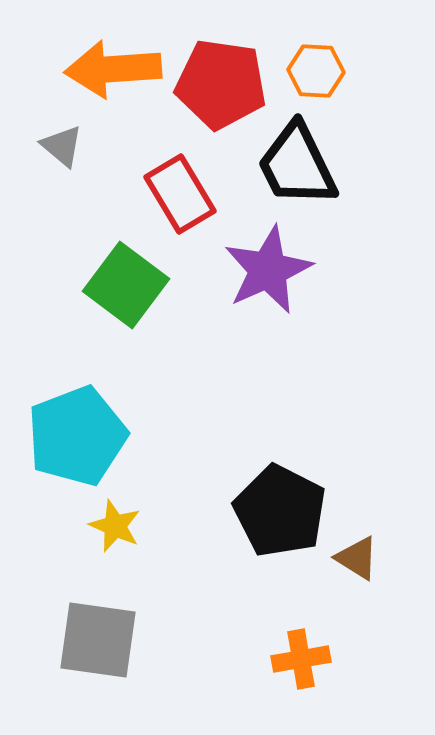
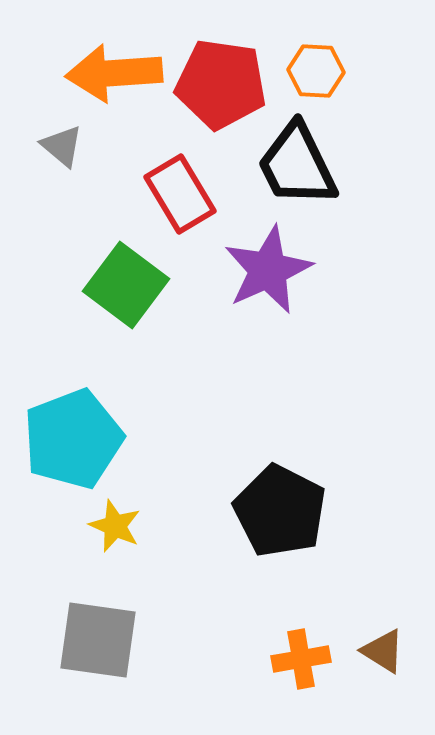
orange arrow: moved 1 px right, 4 px down
cyan pentagon: moved 4 px left, 3 px down
brown triangle: moved 26 px right, 93 px down
